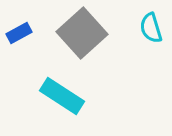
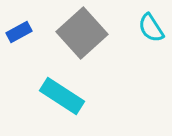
cyan semicircle: rotated 16 degrees counterclockwise
blue rectangle: moved 1 px up
